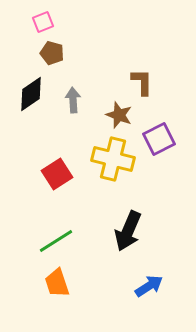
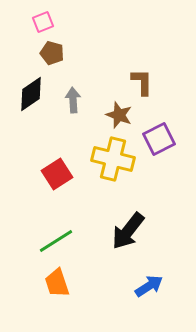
black arrow: rotated 15 degrees clockwise
